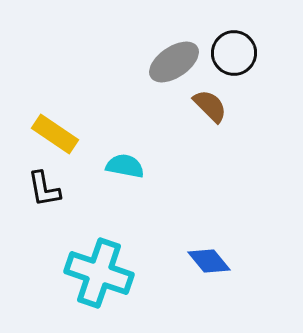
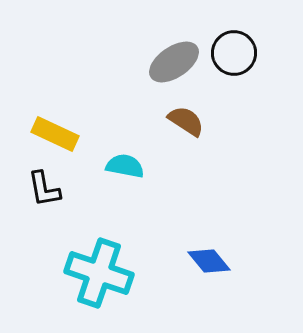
brown semicircle: moved 24 px left, 15 px down; rotated 12 degrees counterclockwise
yellow rectangle: rotated 9 degrees counterclockwise
